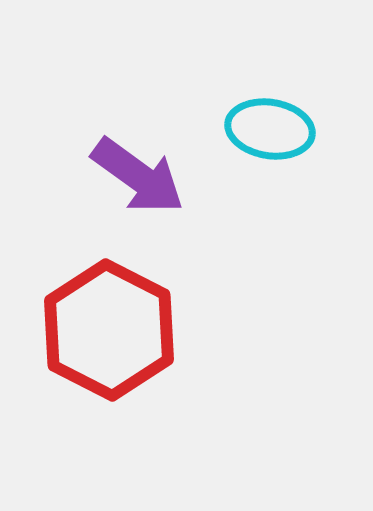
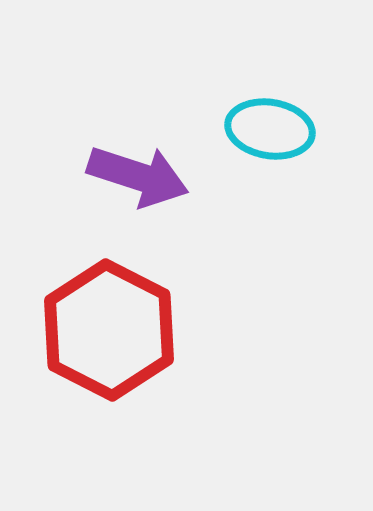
purple arrow: rotated 18 degrees counterclockwise
